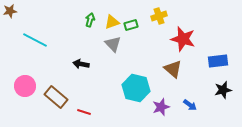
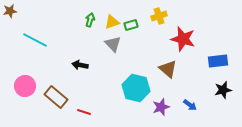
black arrow: moved 1 px left, 1 px down
brown triangle: moved 5 px left
